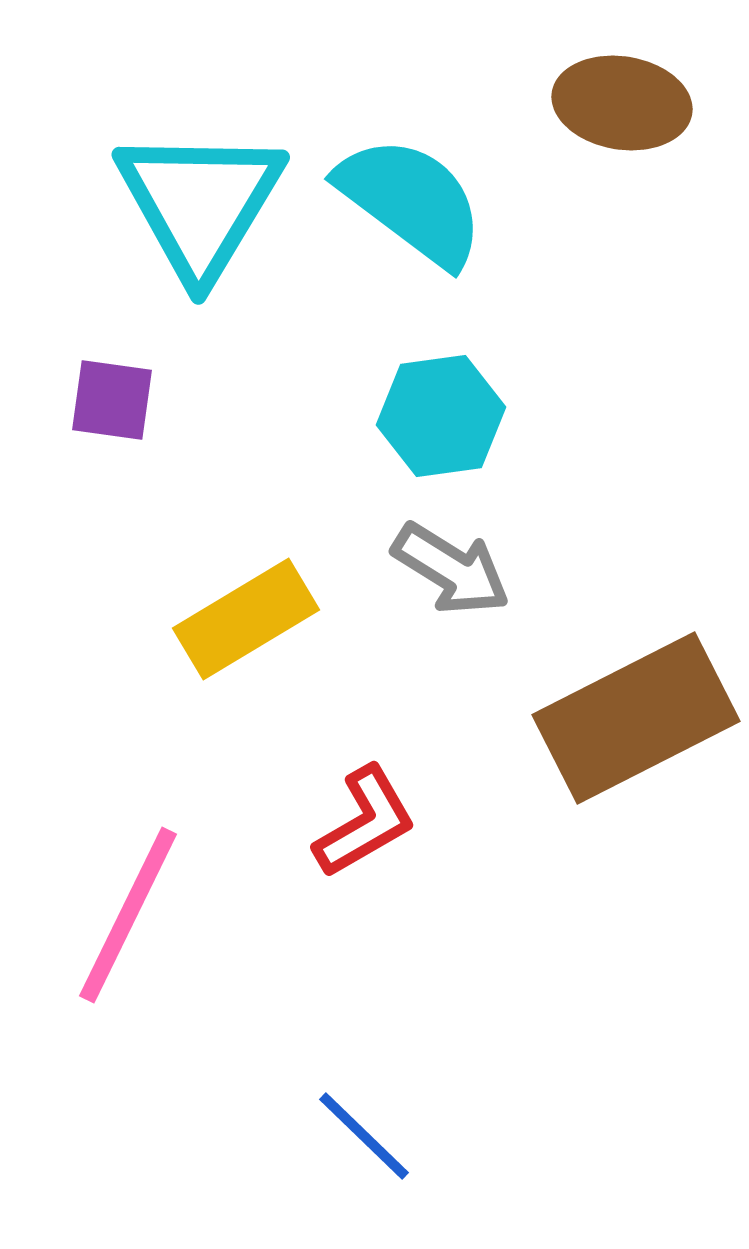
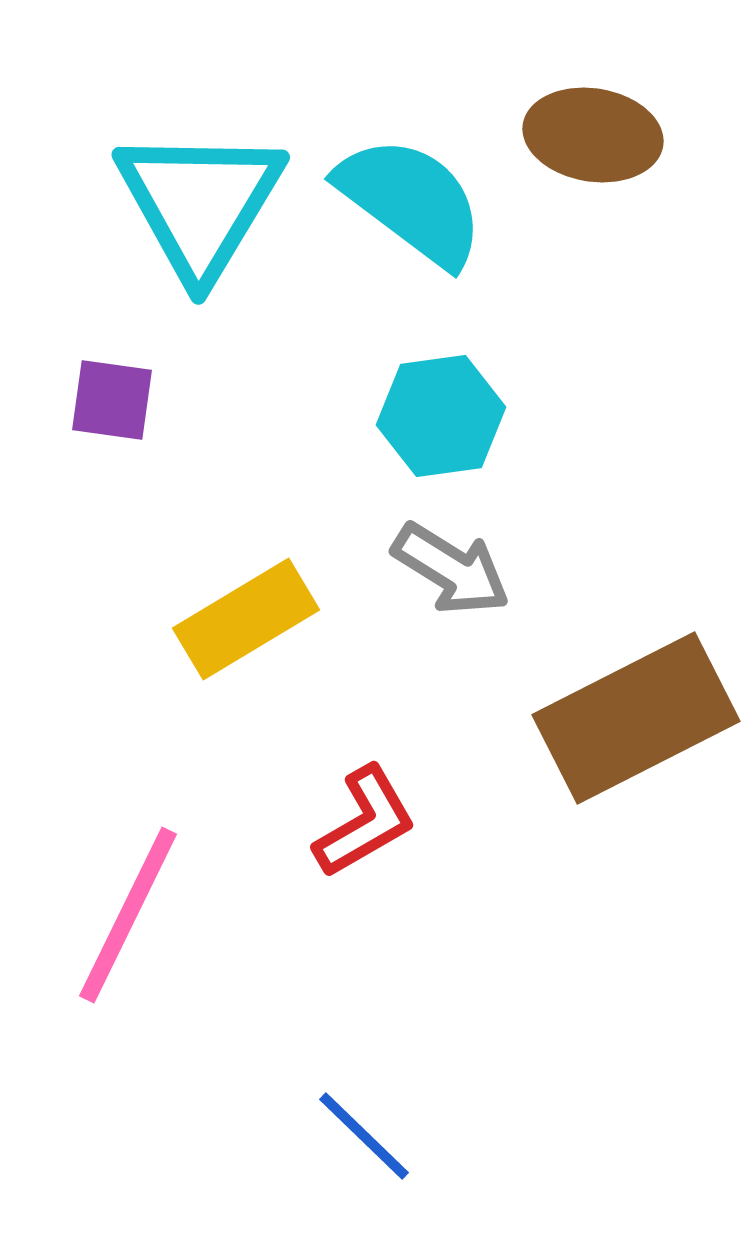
brown ellipse: moved 29 px left, 32 px down
